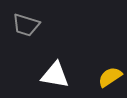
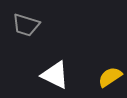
white triangle: rotated 16 degrees clockwise
